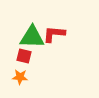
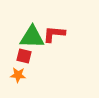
orange star: moved 2 px left, 2 px up
